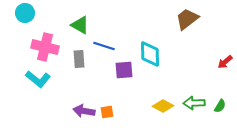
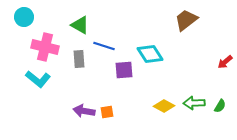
cyan circle: moved 1 px left, 4 px down
brown trapezoid: moved 1 px left, 1 px down
cyan diamond: rotated 32 degrees counterclockwise
yellow diamond: moved 1 px right
